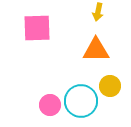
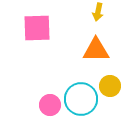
cyan circle: moved 2 px up
